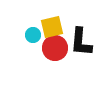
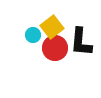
yellow square: rotated 25 degrees counterclockwise
